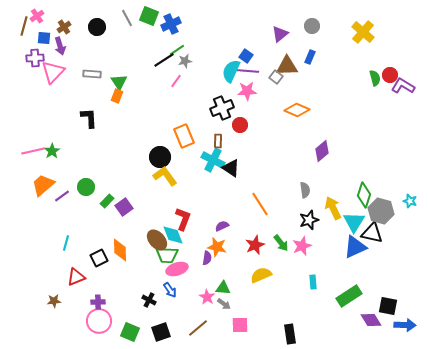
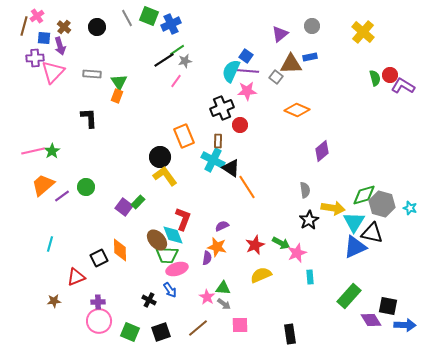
brown cross at (64, 27): rotated 16 degrees counterclockwise
blue rectangle at (310, 57): rotated 56 degrees clockwise
brown triangle at (287, 66): moved 4 px right, 2 px up
green diamond at (364, 195): rotated 55 degrees clockwise
green rectangle at (107, 201): moved 31 px right, 1 px down
cyan star at (410, 201): moved 7 px down
orange line at (260, 204): moved 13 px left, 17 px up
purple square at (124, 207): rotated 18 degrees counterclockwise
yellow arrow at (333, 208): rotated 125 degrees clockwise
gray hexagon at (381, 211): moved 1 px right, 7 px up
black star at (309, 220): rotated 12 degrees counterclockwise
cyan line at (66, 243): moved 16 px left, 1 px down
green arrow at (281, 243): rotated 24 degrees counterclockwise
pink star at (302, 246): moved 5 px left, 7 px down
cyan rectangle at (313, 282): moved 3 px left, 5 px up
green rectangle at (349, 296): rotated 15 degrees counterclockwise
